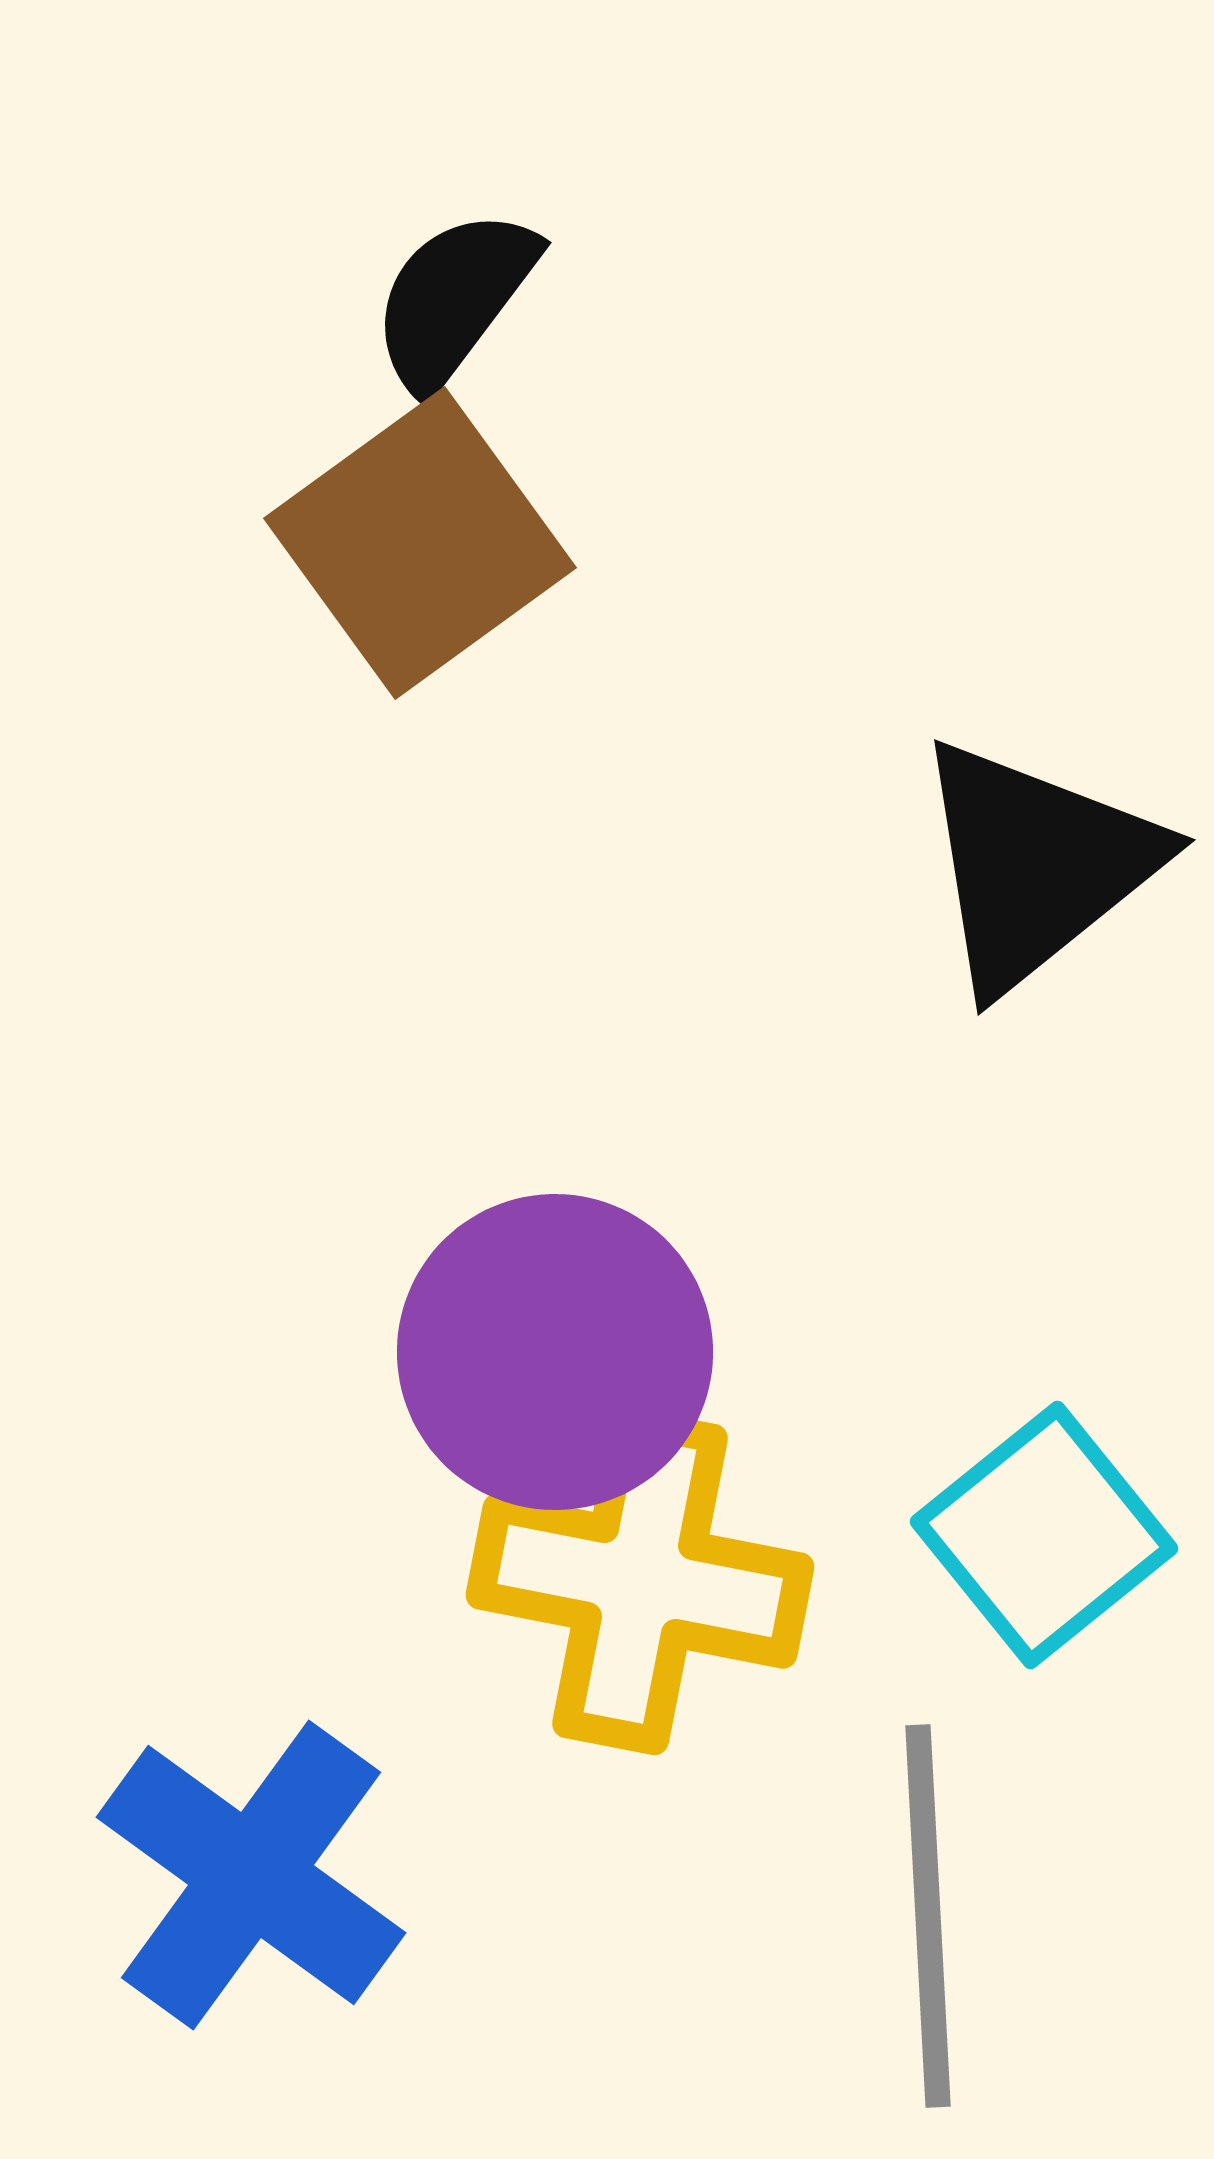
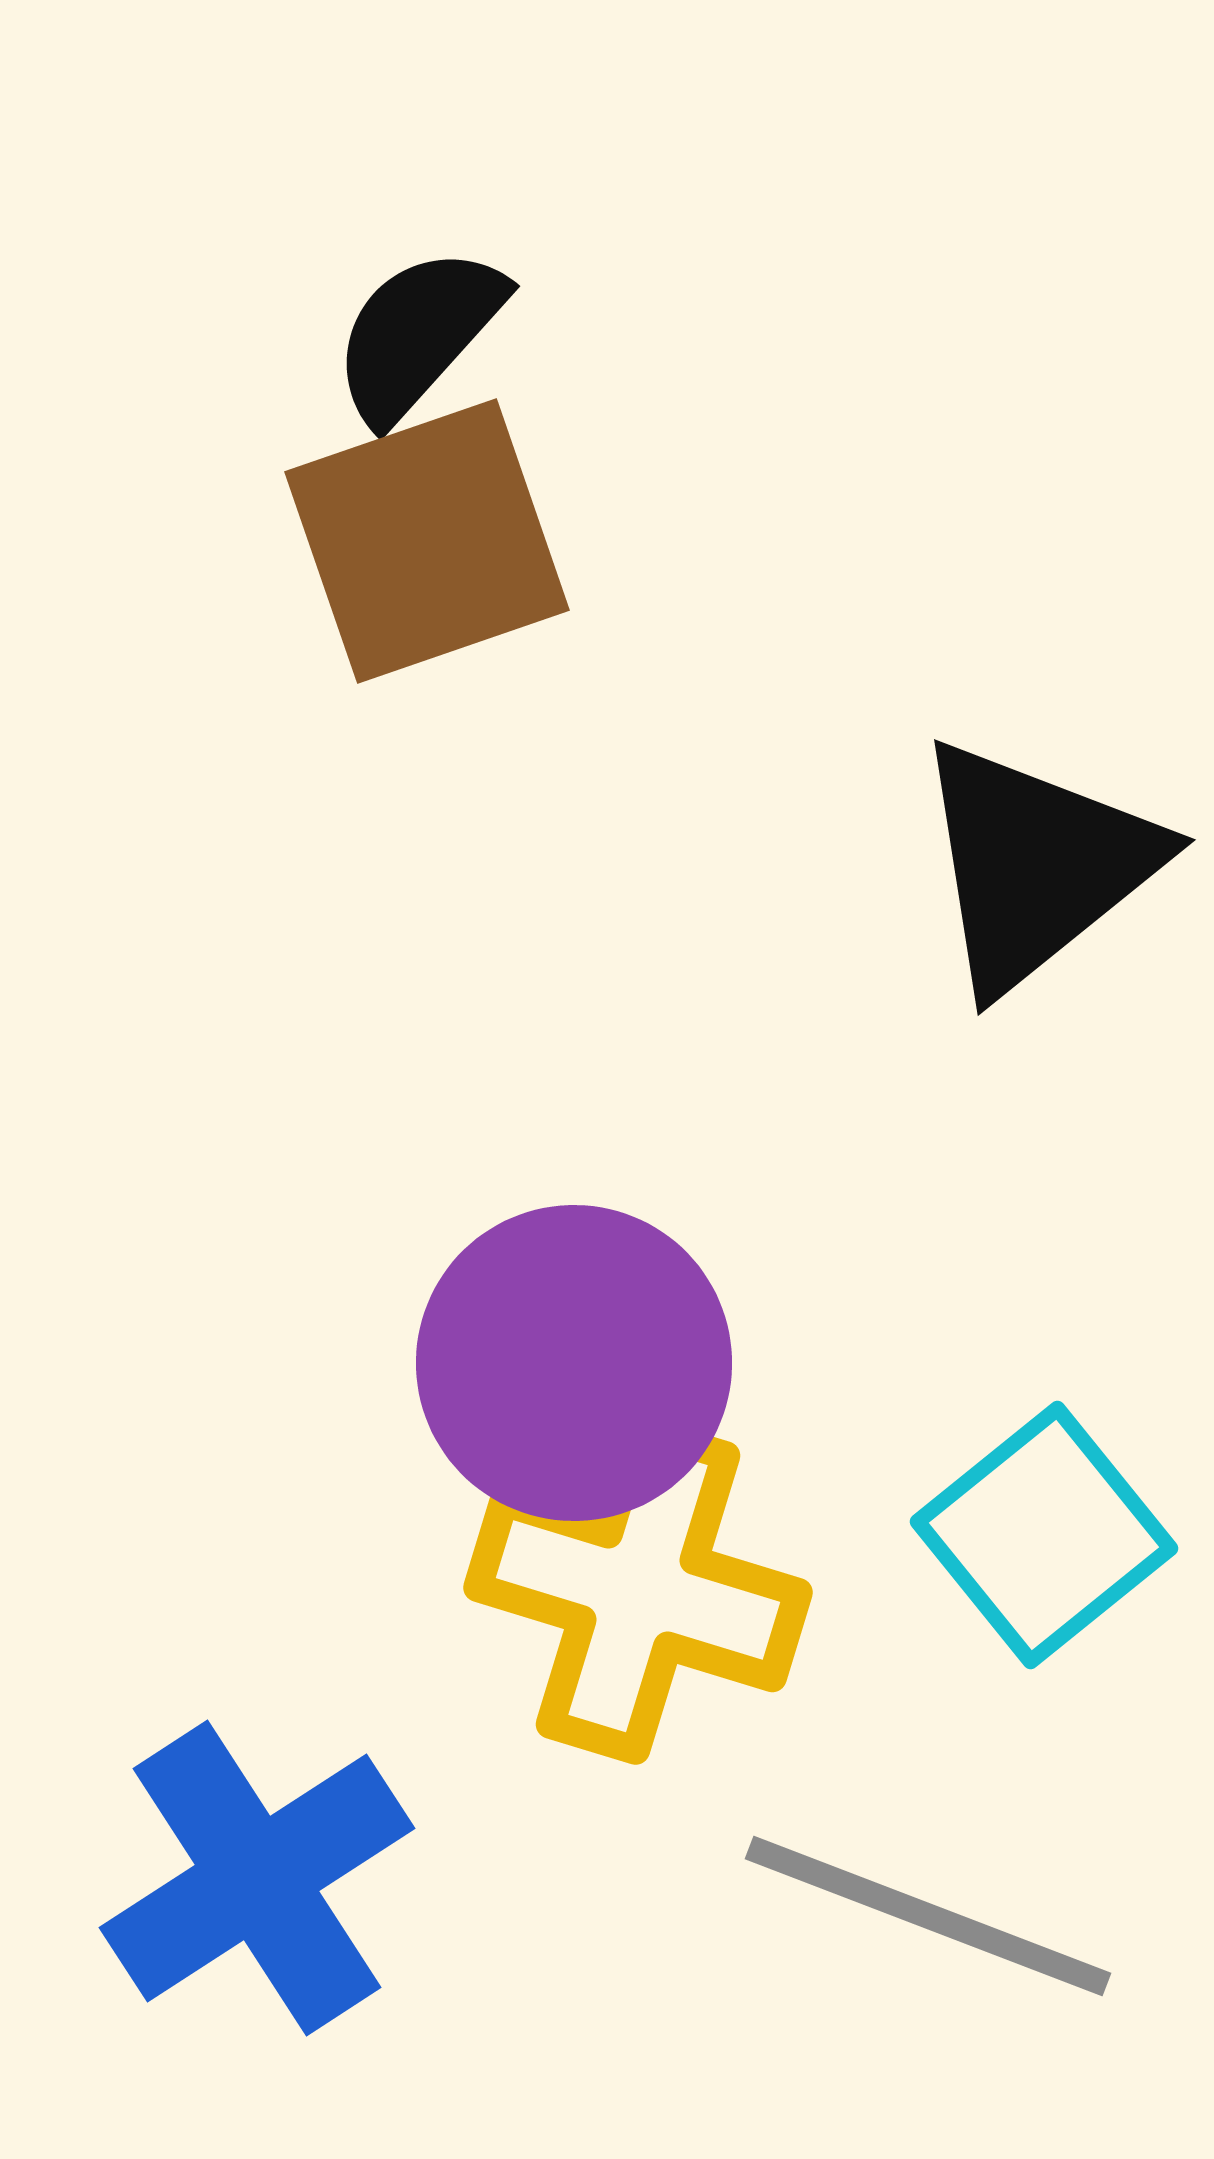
black semicircle: moved 36 px left, 35 px down; rotated 5 degrees clockwise
brown square: moved 7 px right, 2 px up; rotated 17 degrees clockwise
purple circle: moved 19 px right, 11 px down
yellow cross: moved 2 px left, 9 px down; rotated 6 degrees clockwise
blue cross: moved 6 px right, 3 px down; rotated 21 degrees clockwise
gray line: rotated 66 degrees counterclockwise
